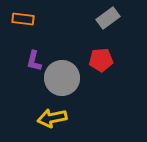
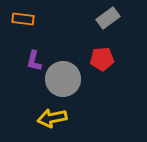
red pentagon: moved 1 px right, 1 px up
gray circle: moved 1 px right, 1 px down
